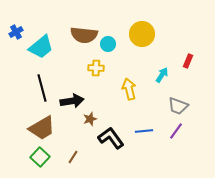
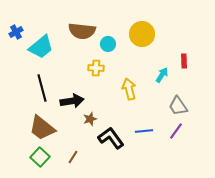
brown semicircle: moved 2 px left, 4 px up
red rectangle: moved 4 px left; rotated 24 degrees counterclockwise
gray trapezoid: rotated 35 degrees clockwise
brown trapezoid: rotated 68 degrees clockwise
